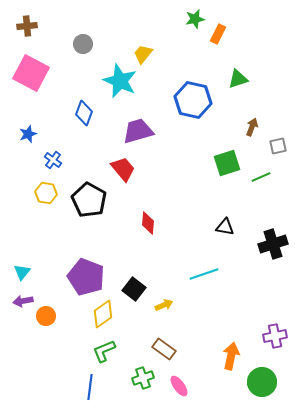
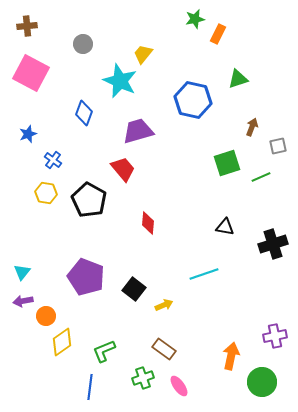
yellow diamond: moved 41 px left, 28 px down
